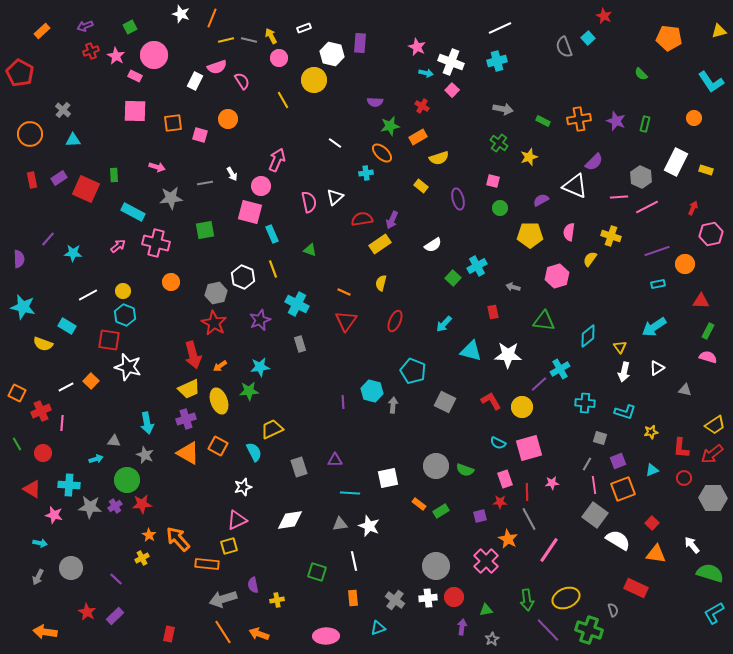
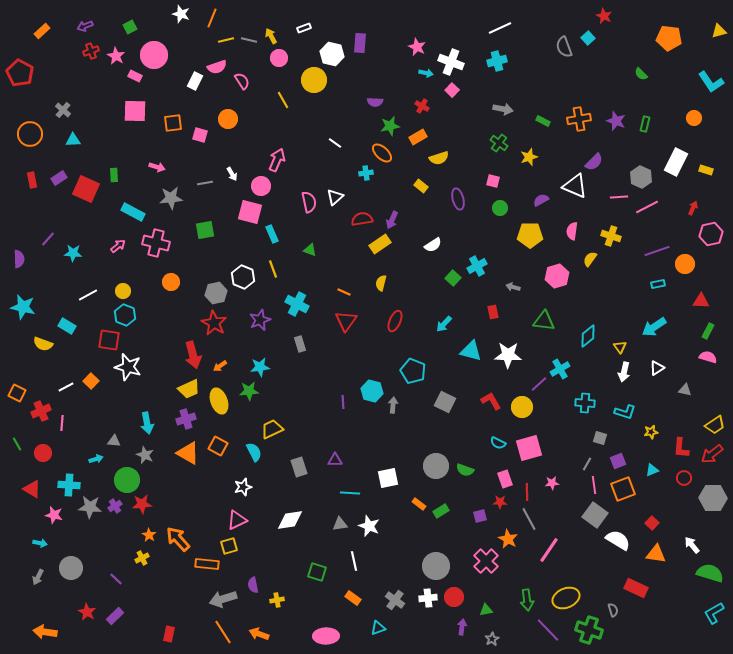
pink semicircle at (569, 232): moved 3 px right, 1 px up
orange rectangle at (353, 598): rotated 49 degrees counterclockwise
